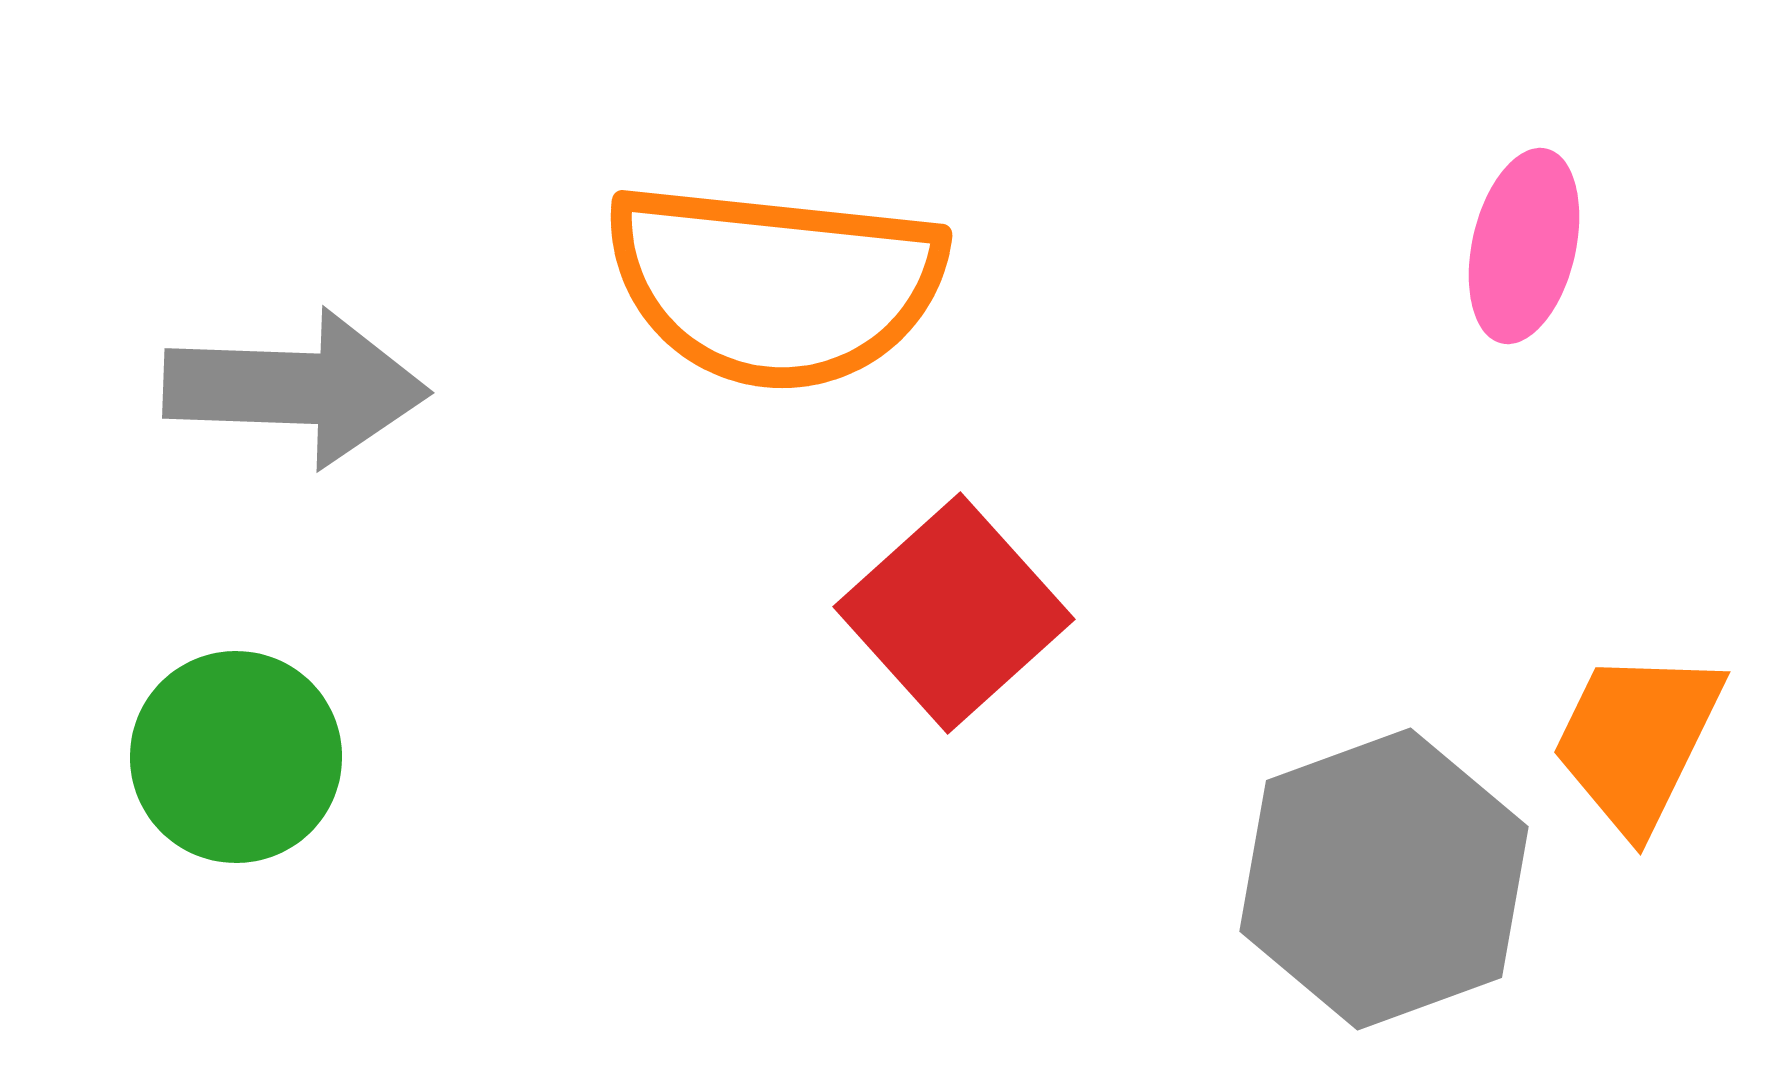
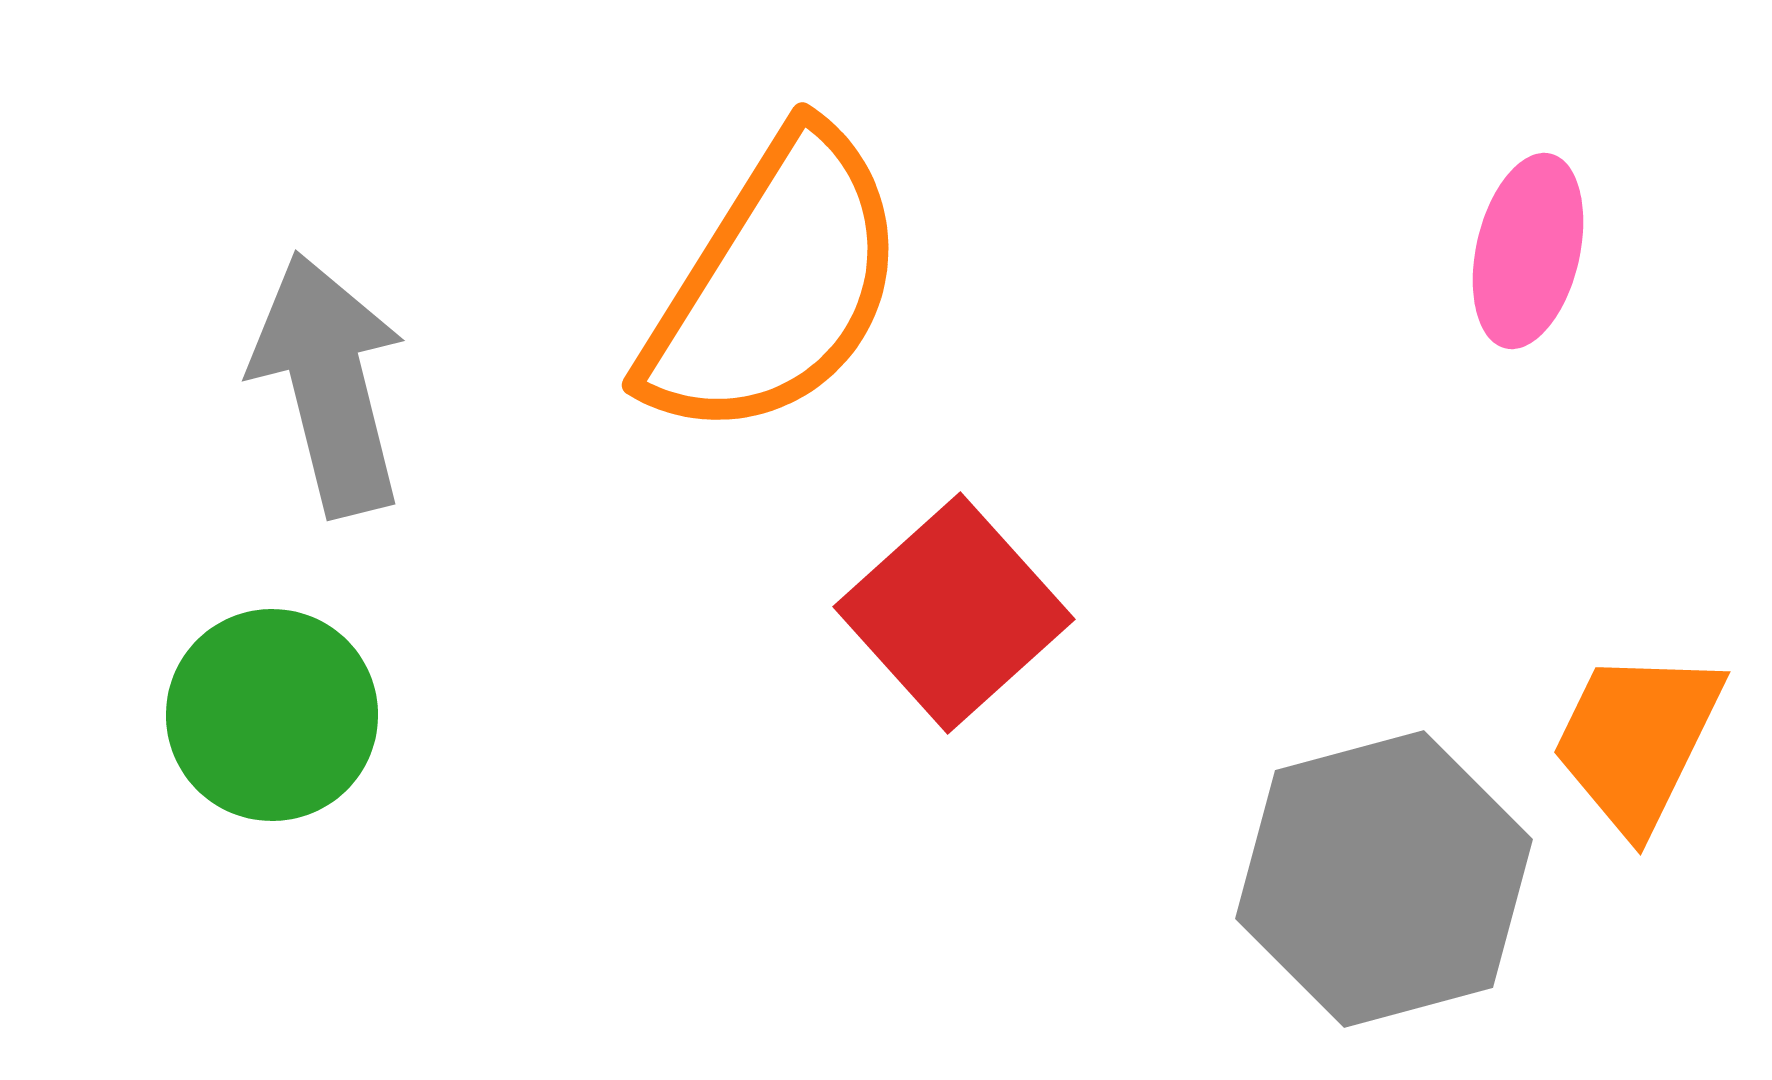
pink ellipse: moved 4 px right, 5 px down
orange semicircle: rotated 64 degrees counterclockwise
gray arrow: moved 33 px right, 4 px up; rotated 106 degrees counterclockwise
green circle: moved 36 px right, 42 px up
gray hexagon: rotated 5 degrees clockwise
